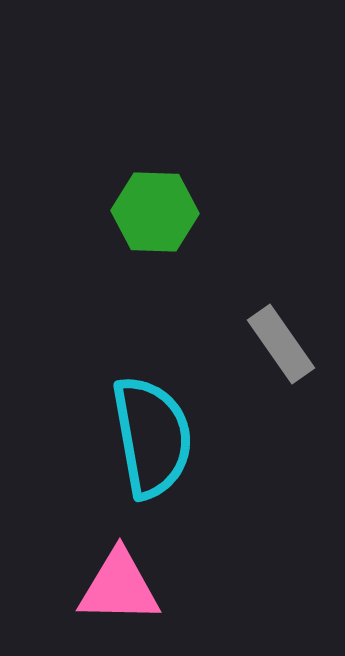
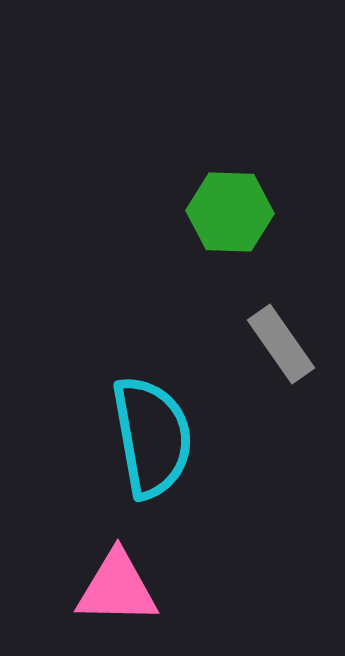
green hexagon: moved 75 px right
pink triangle: moved 2 px left, 1 px down
